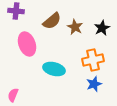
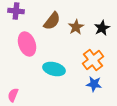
brown semicircle: rotated 12 degrees counterclockwise
brown star: moved 1 px right; rotated 14 degrees clockwise
orange cross: rotated 25 degrees counterclockwise
blue star: rotated 28 degrees clockwise
